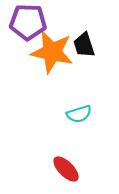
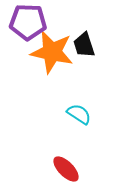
cyan semicircle: rotated 130 degrees counterclockwise
